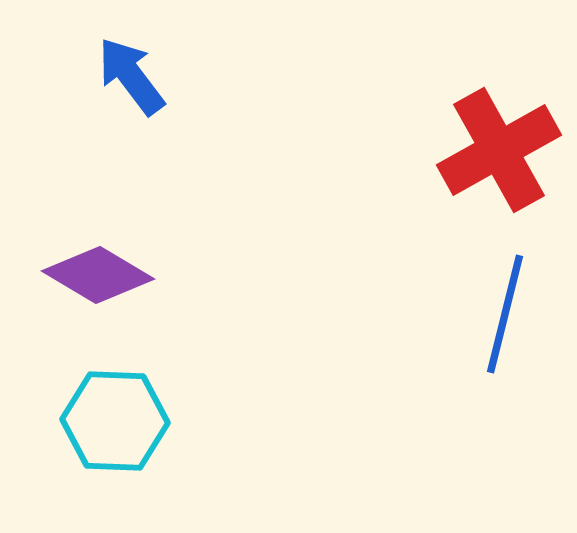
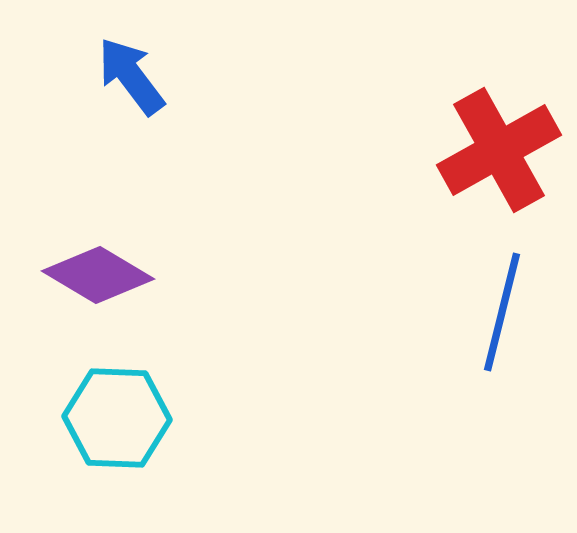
blue line: moved 3 px left, 2 px up
cyan hexagon: moved 2 px right, 3 px up
